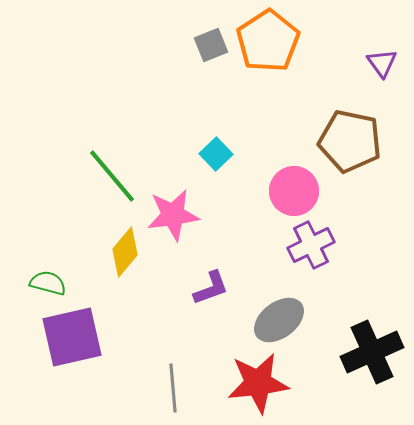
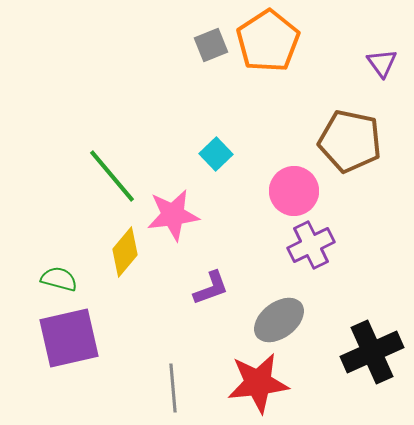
green semicircle: moved 11 px right, 4 px up
purple square: moved 3 px left, 1 px down
